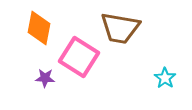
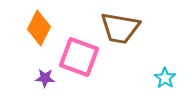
orange diamond: rotated 16 degrees clockwise
pink square: rotated 12 degrees counterclockwise
